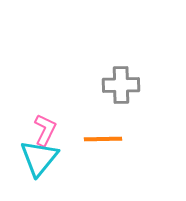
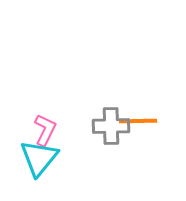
gray cross: moved 10 px left, 41 px down
orange line: moved 35 px right, 18 px up
